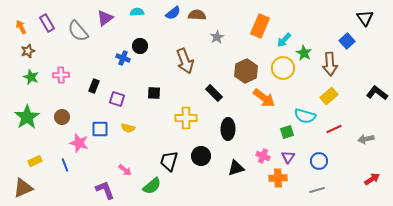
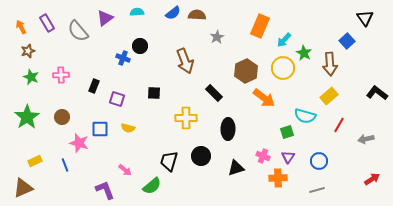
red line at (334, 129): moved 5 px right, 4 px up; rotated 35 degrees counterclockwise
